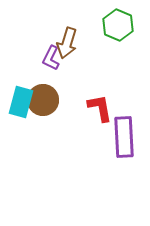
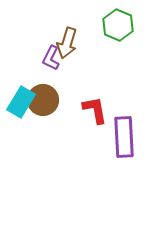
cyan rectangle: rotated 16 degrees clockwise
red L-shape: moved 5 px left, 2 px down
